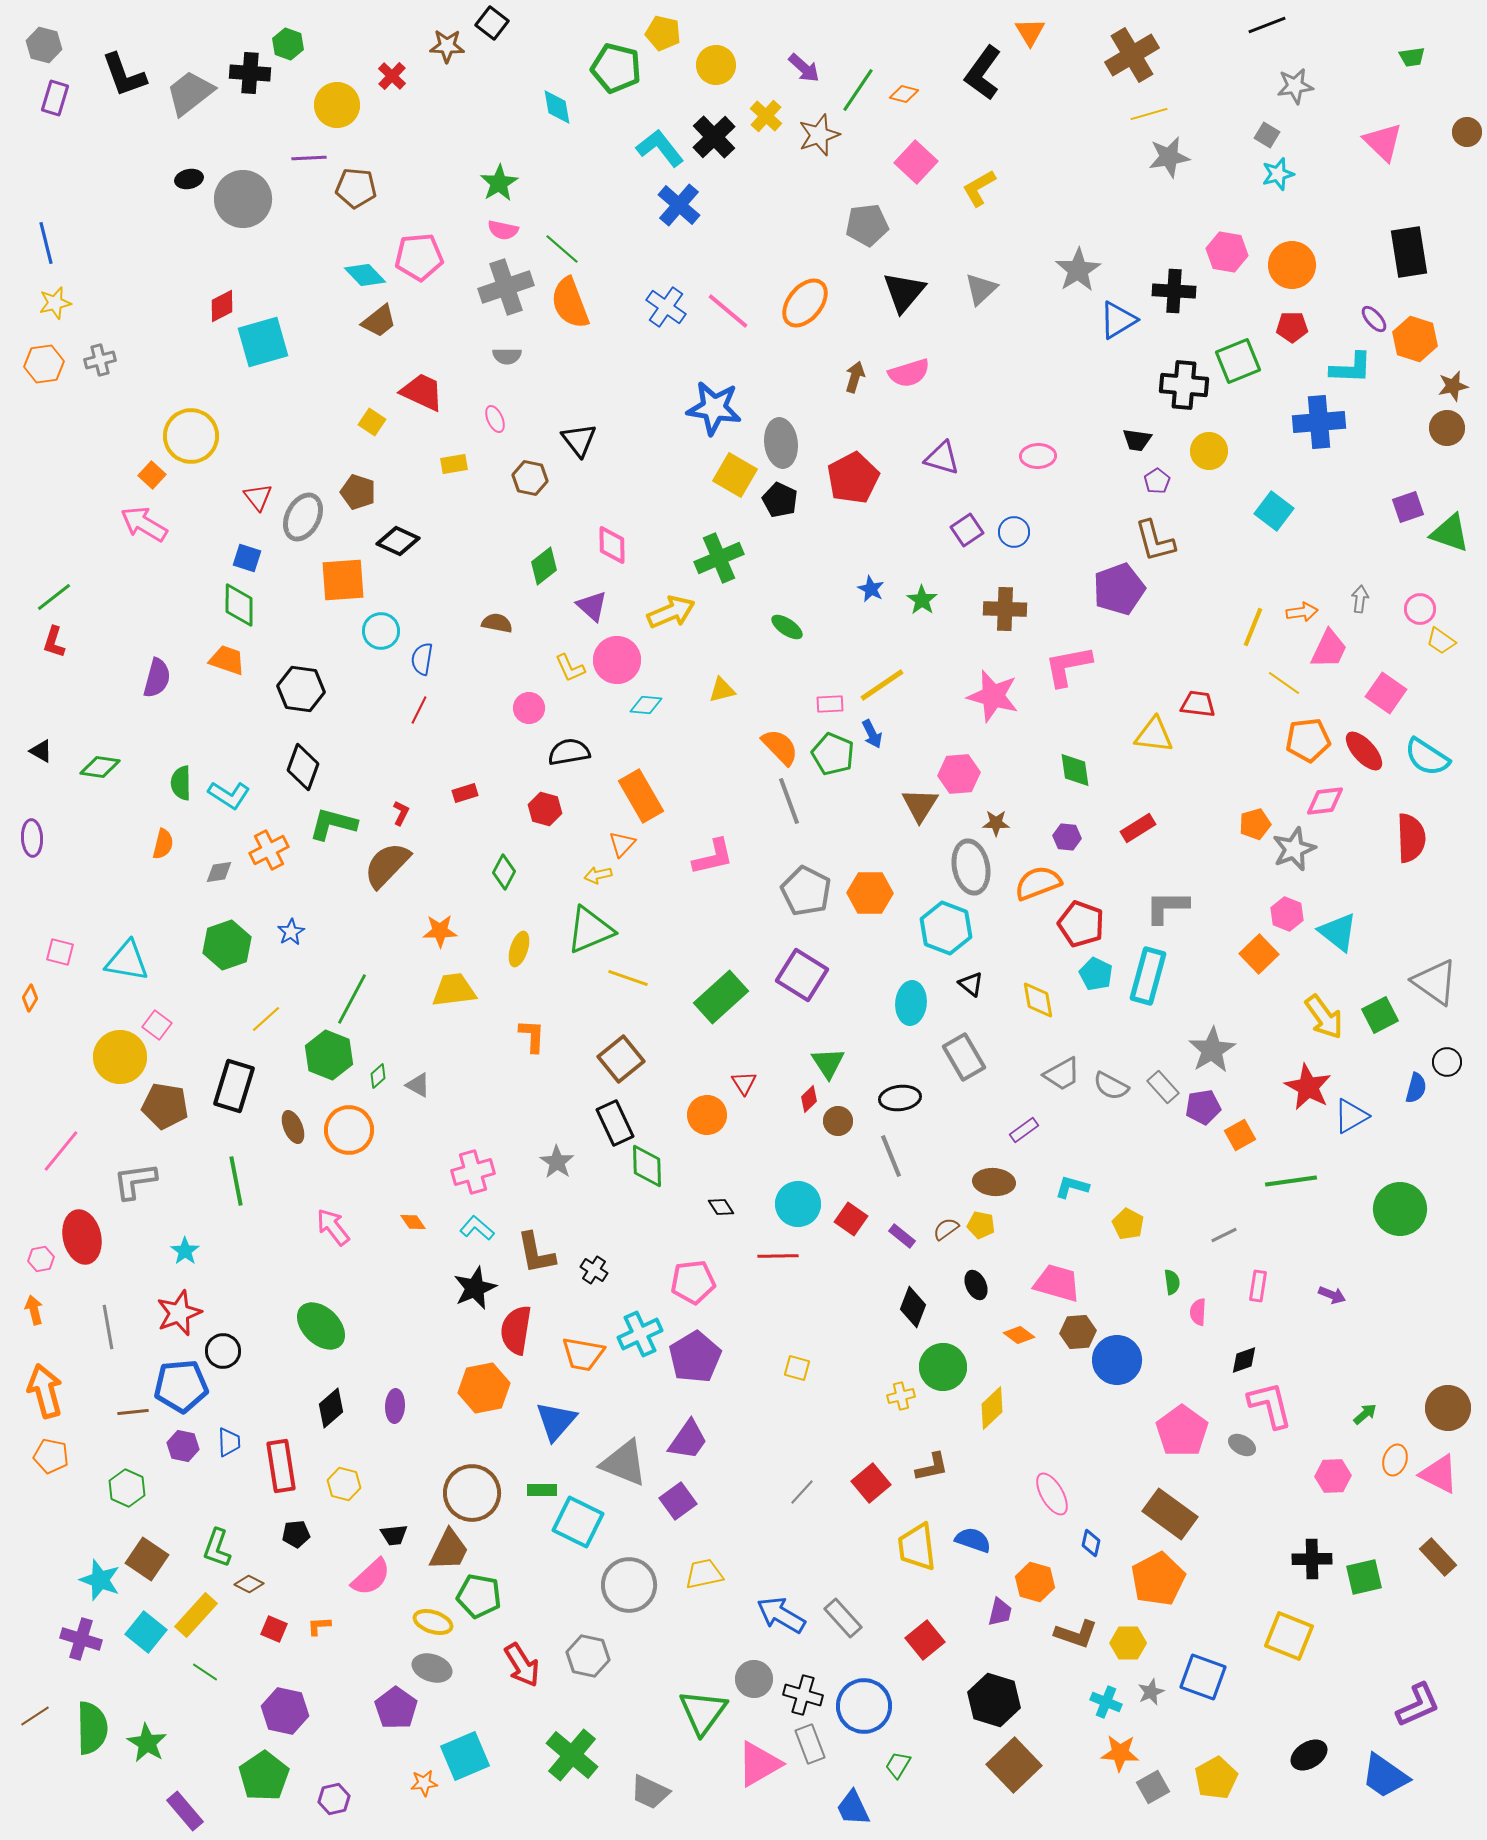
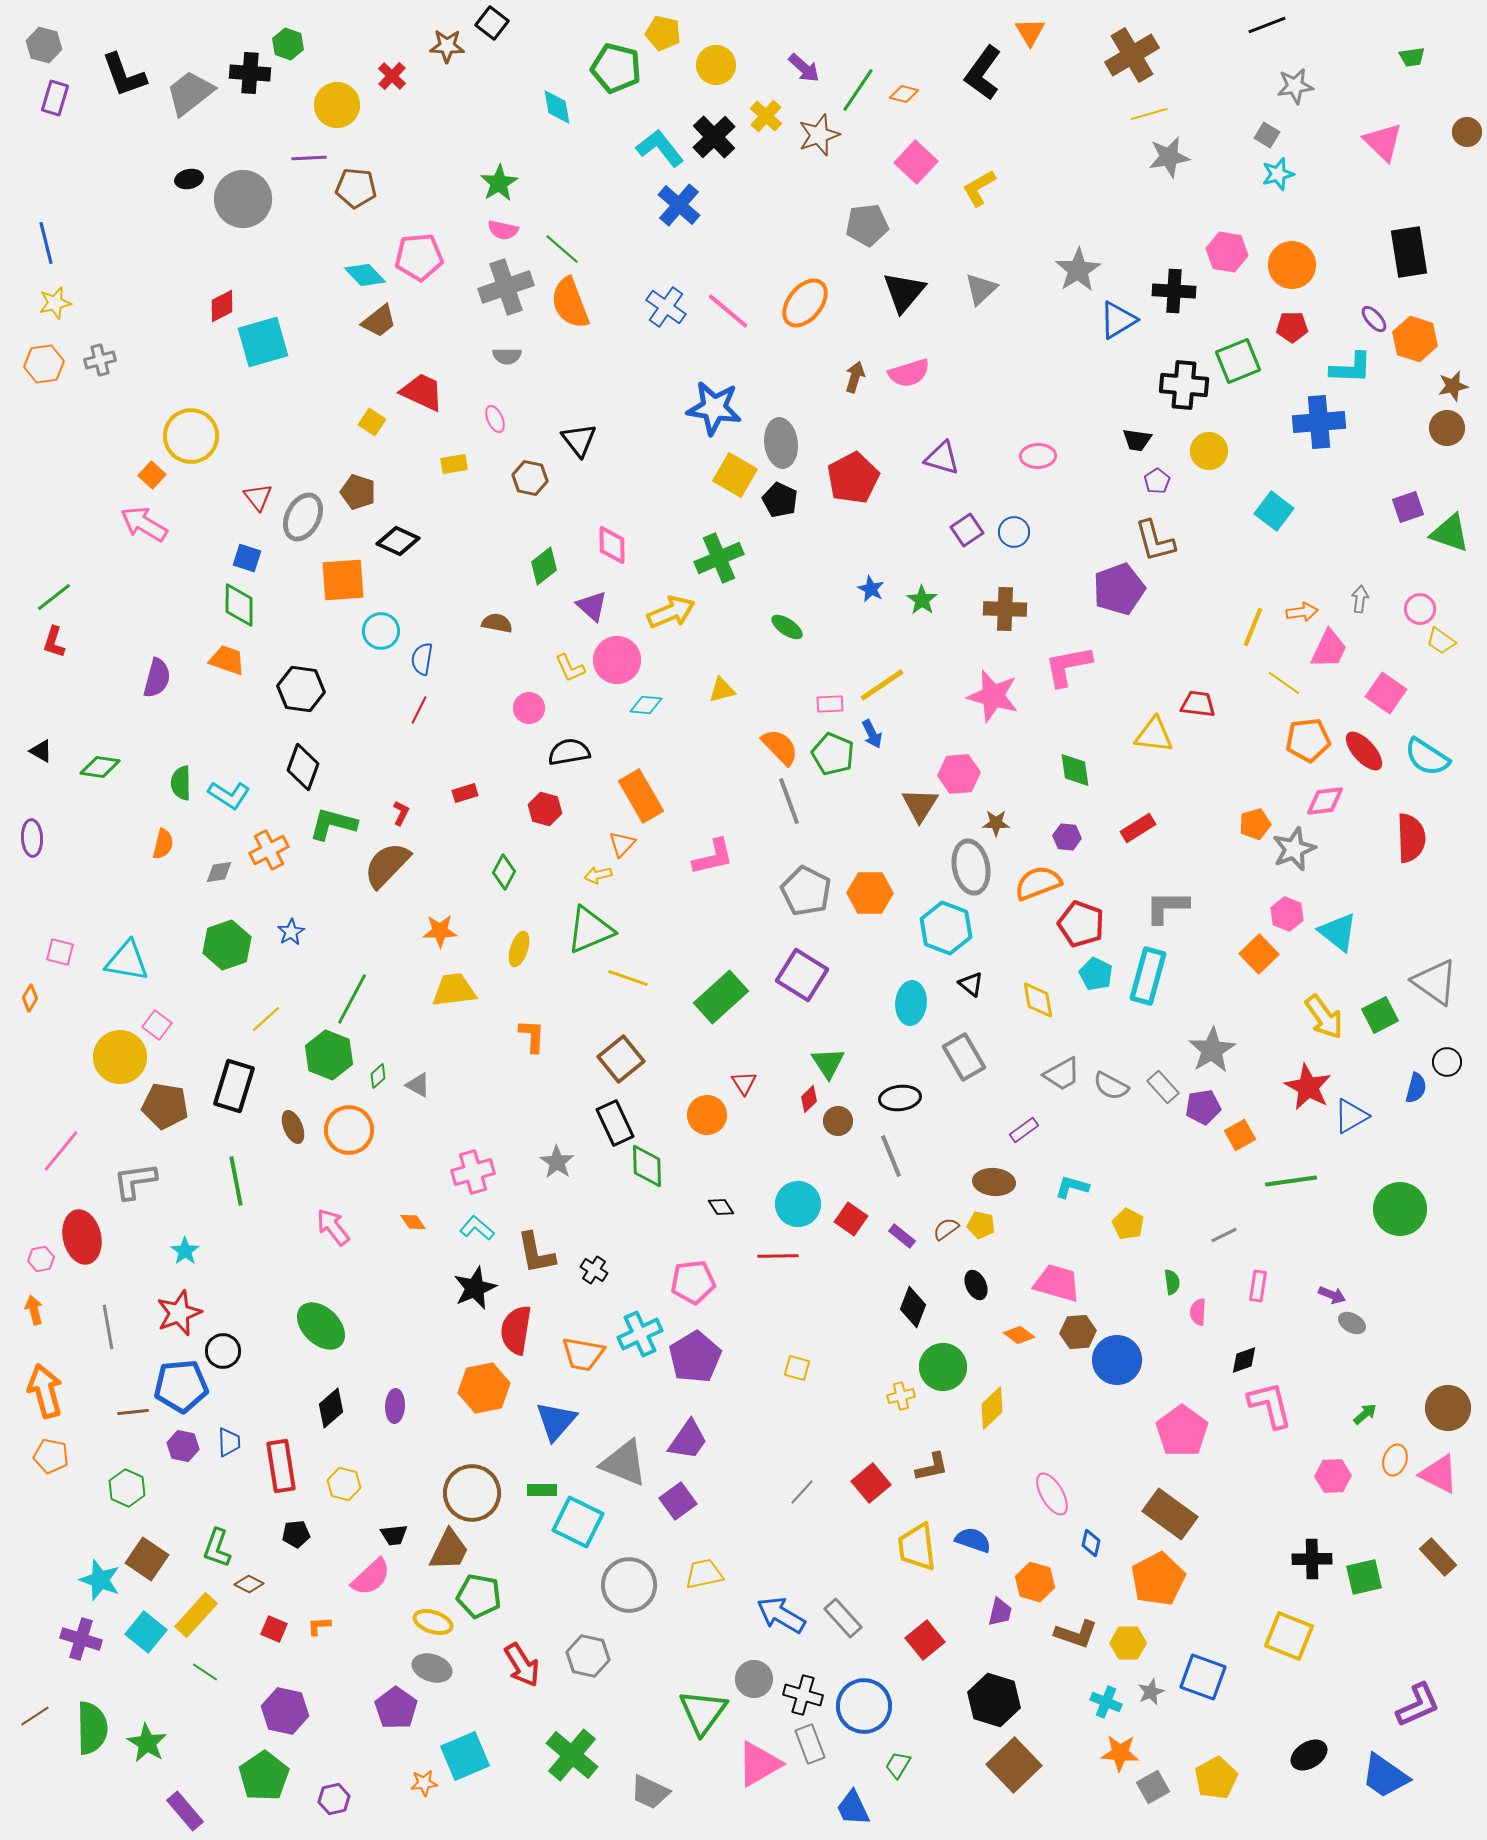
gray ellipse at (1242, 1445): moved 110 px right, 122 px up
